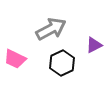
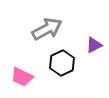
gray arrow: moved 4 px left
pink trapezoid: moved 7 px right, 18 px down
